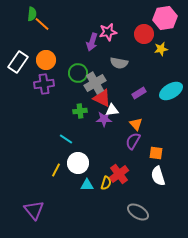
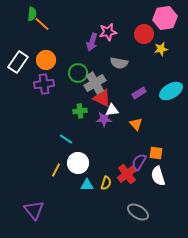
purple semicircle: moved 6 px right, 21 px down
red cross: moved 8 px right
